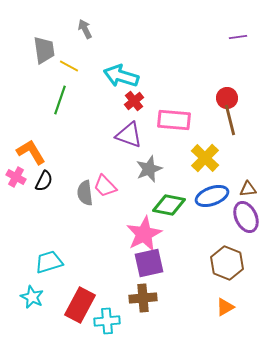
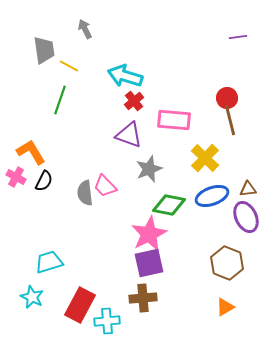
cyan arrow: moved 4 px right
pink star: moved 5 px right
